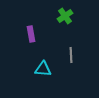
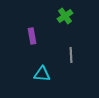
purple rectangle: moved 1 px right, 2 px down
cyan triangle: moved 1 px left, 5 px down
